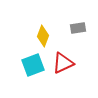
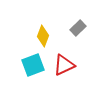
gray rectangle: rotated 35 degrees counterclockwise
red triangle: moved 1 px right, 2 px down
